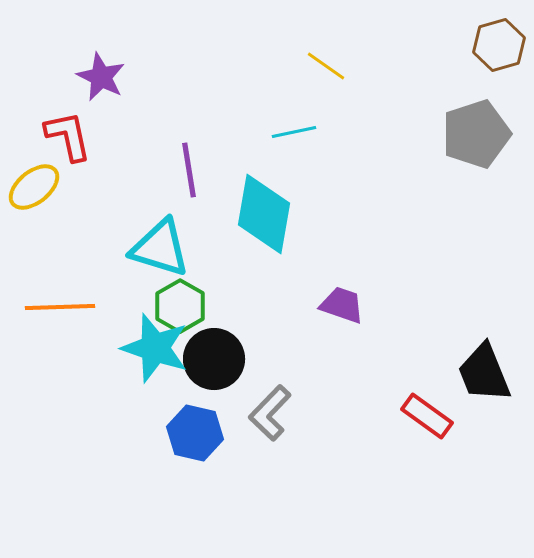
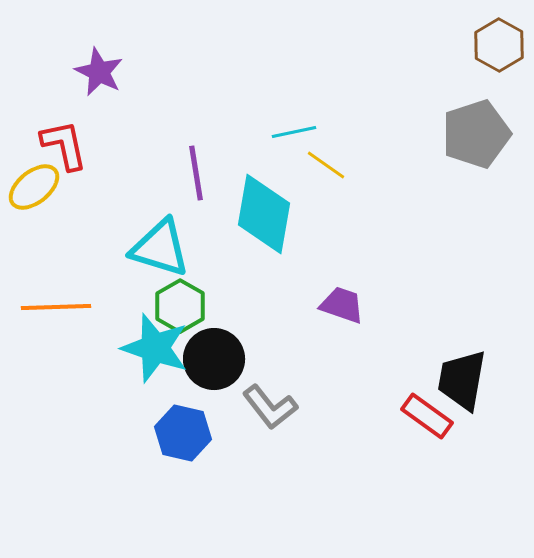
brown hexagon: rotated 15 degrees counterclockwise
yellow line: moved 99 px down
purple star: moved 2 px left, 5 px up
red L-shape: moved 4 px left, 9 px down
purple line: moved 7 px right, 3 px down
orange line: moved 4 px left
black trapezoid: moved 22 px left, 7 px down; rotated 32 degrees clockwise
gray L-shape: moved 6 px up; rotated 82 degrees counterclockwise
blue hexagon: moved 12 px left
